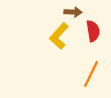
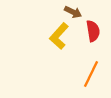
brown arrow: rotated 24 degrees clockwise
